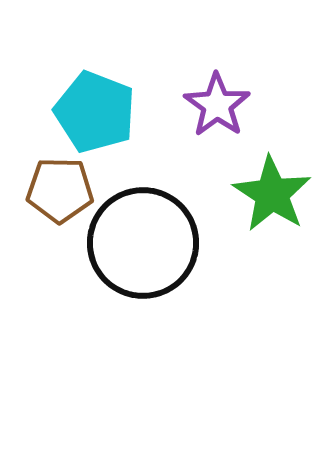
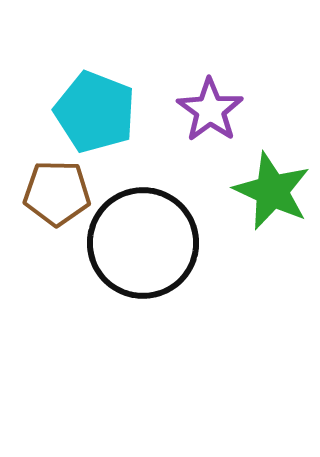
purple star: moved 7 px left, 5 px down
brown pentagon: moved 3 px left, 3 px down
green star: moved 3 px up; rotated 8 degrees counterclockwise
